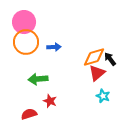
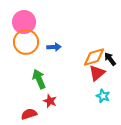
green arrow: moved 1 px right; rotated 72 degrees clockwise
